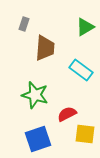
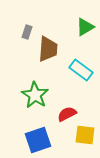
gray rectangle: moved 3 px right, 8 px down
brown trapezoid: moved 3 px right, 1 px down
green star: rotated 16 degrees clockwise
yellow square: moved 1 px down
blue square: moved 1 px down
